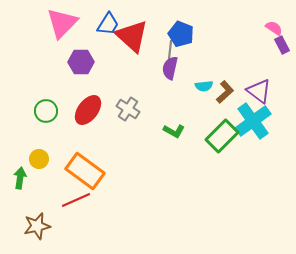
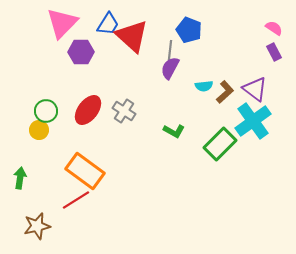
blue pentagon: moved 8 px right, 4 px up
purple rectangle: moved 8 px left, 7 px down
purple hexagon: moved 10 px up
purple semicircle: rotated 15 degrees clockwise
purple triangle: moved 4 px left, 2 px up
gray cross: moved 4 px left, 2 px down
green rectangle: moved 2 px left, 8 px down
yellow circle: moved 29 px up
red line: rotated 8 degrees counterclockwise
